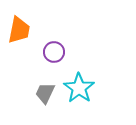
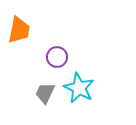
purple circle: moved 3 px right, 5 px down
cyan star: rotated 8 degrees counterclockwise
